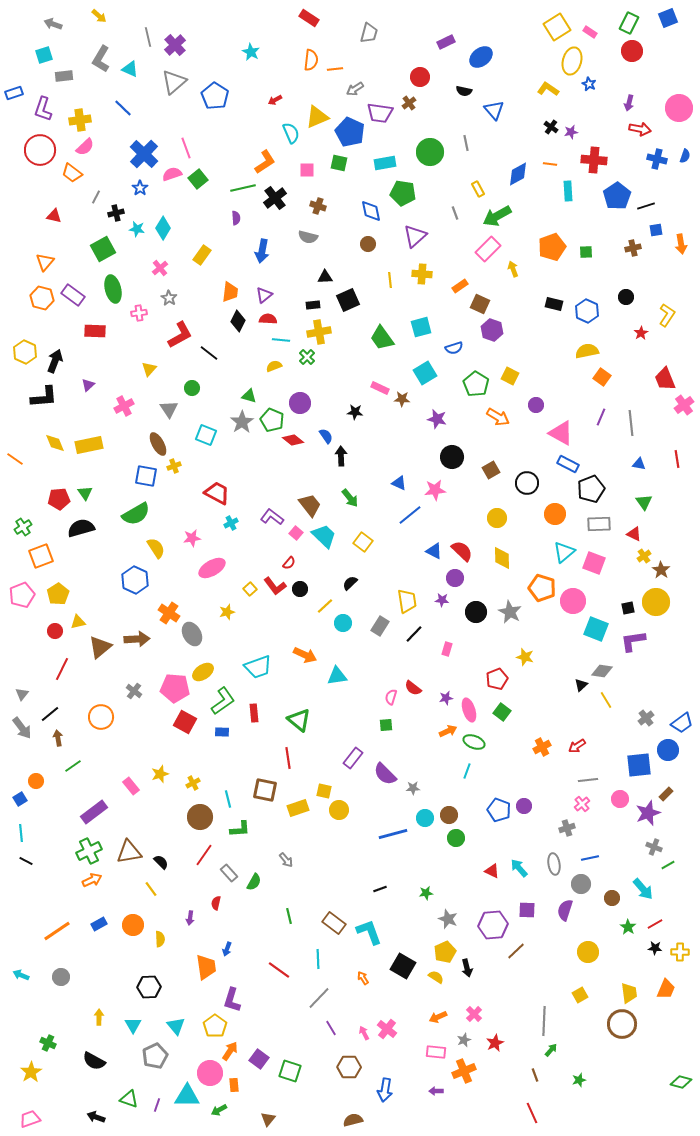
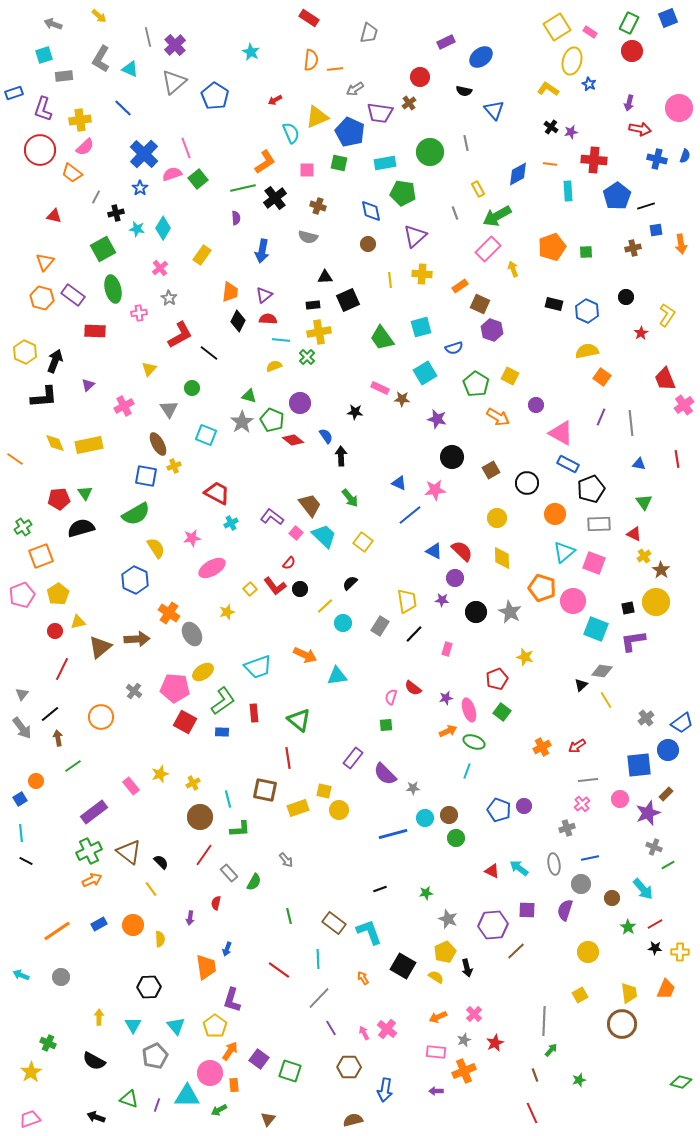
brown triangle at (129, 852): rotated 48 degrees clockwise
cyan arrow at (519, 868): rotated 12 degrees counterclockwise
